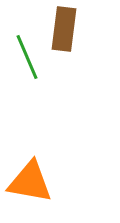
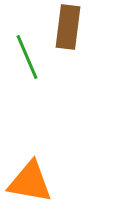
brown rectangle: moved 4 px right, 2 px up
